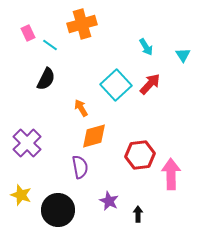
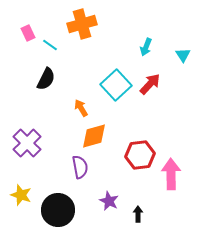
cyan arrow: rotated 54 degrees clockwise
